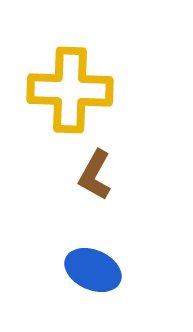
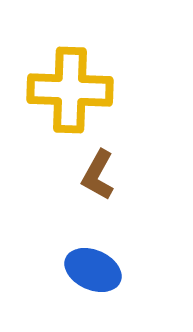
brown L-shape: moved 3 px right
